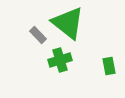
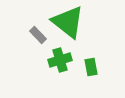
green triangle: moved 1 px up
green rectangle: moved 18 px left, 1 px down
